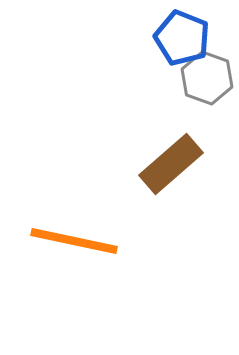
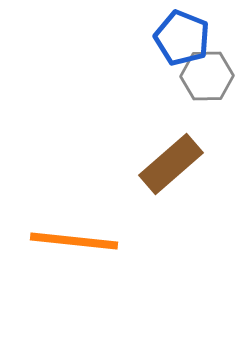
gray hexagon: moved 2 px up; rotated 21 degrees counterclockwise
orange line: rotated 6 degrees counterclockwise
